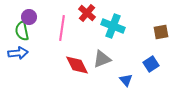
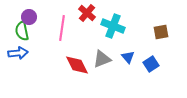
blue triangle: moved 2 px right, 23 px up
